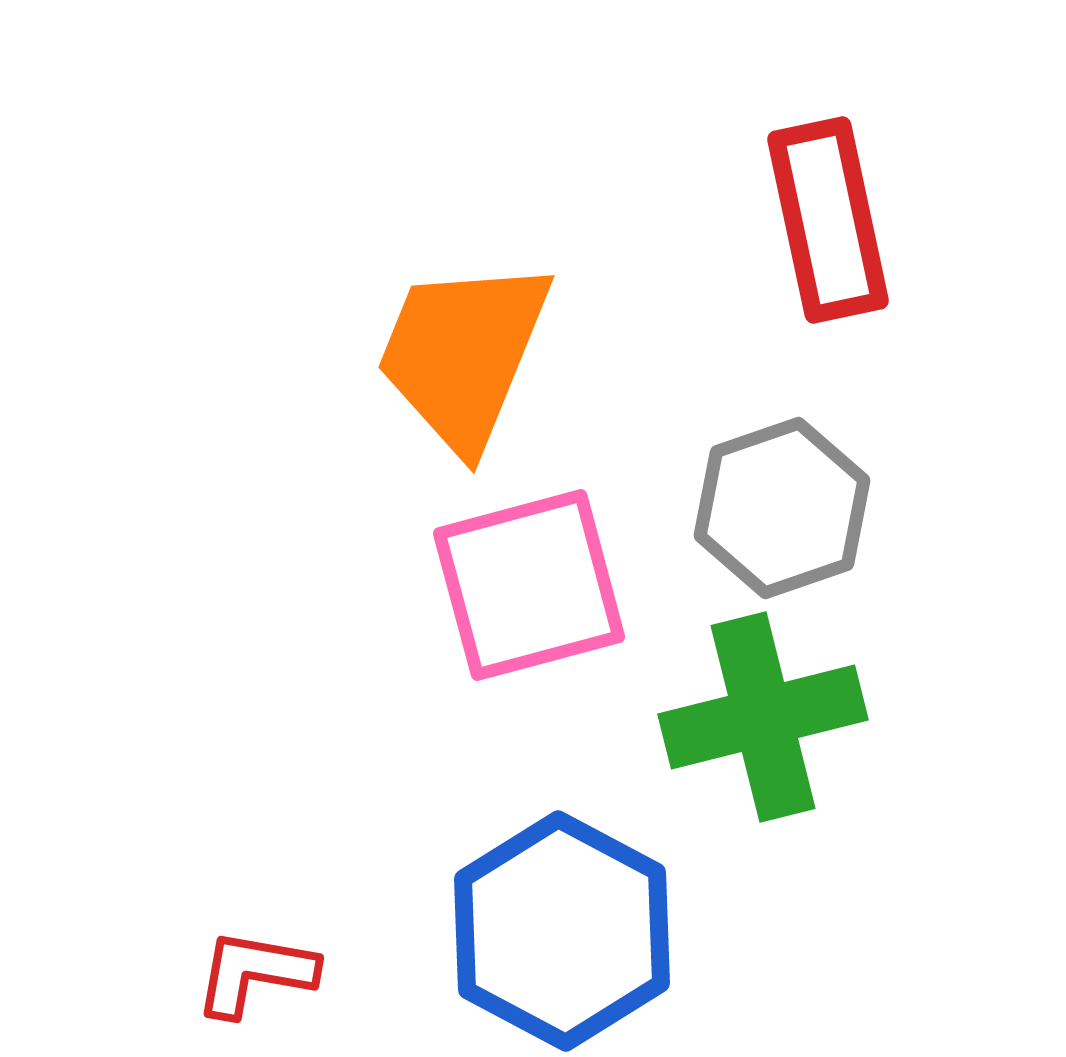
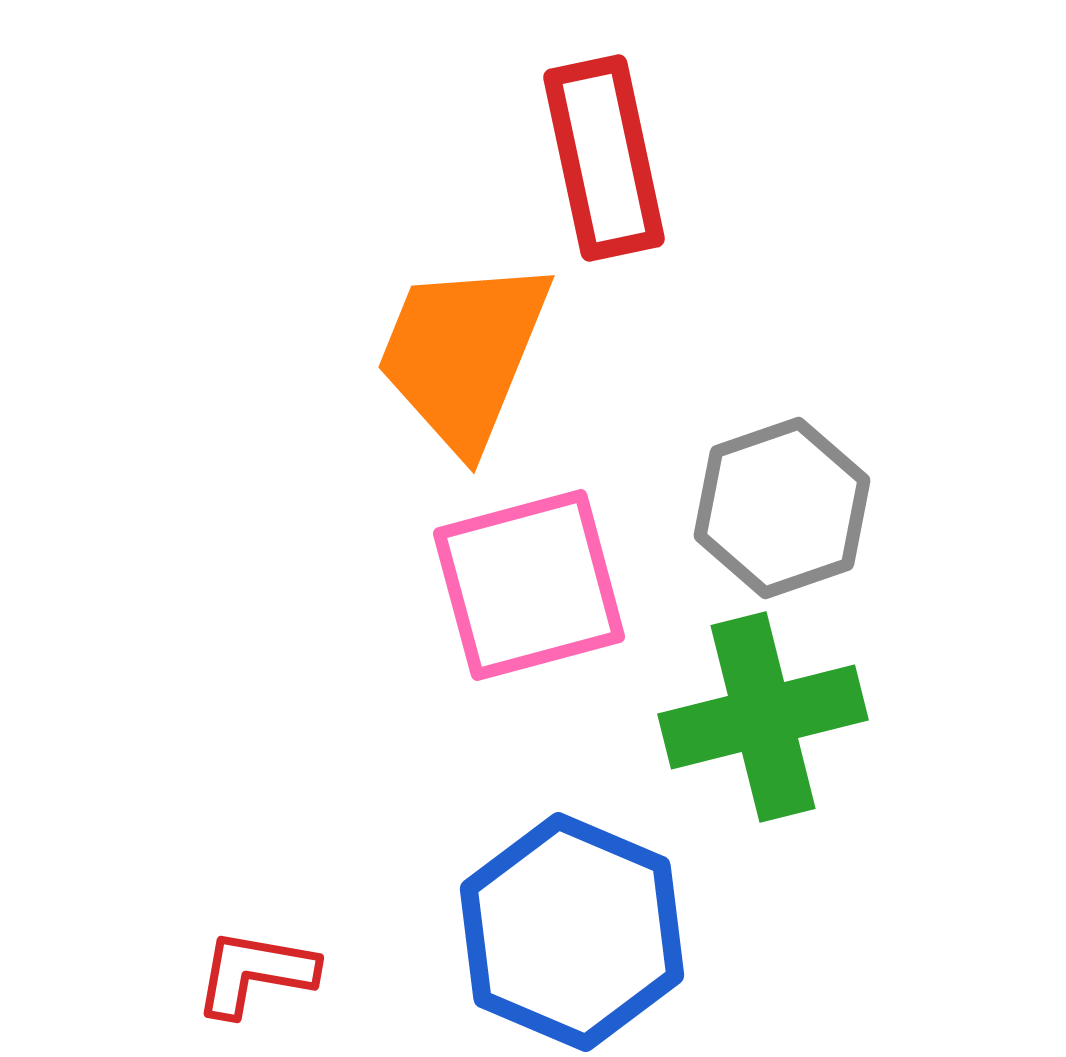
red rectangle: moved 224 px left, 62 px up
blue hexagon: moved 10 px right, 1 px down; rotated 5 degrees counterclockwise
